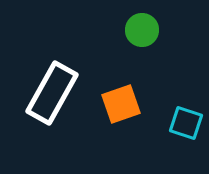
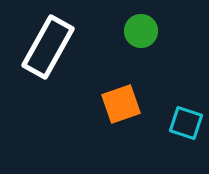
green circle: moved 1 px left, 1 px down
white rectangle: moved 4 px left, 46 px up
